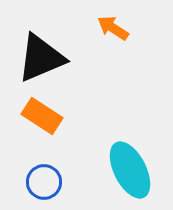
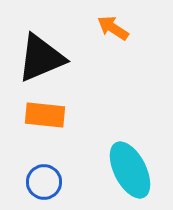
orange rectangle: moved 3 px right, 1 px up; rotated 27 degrees counterclockwise
